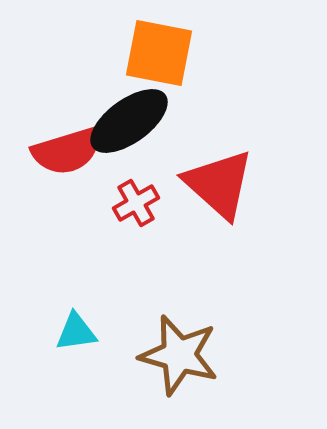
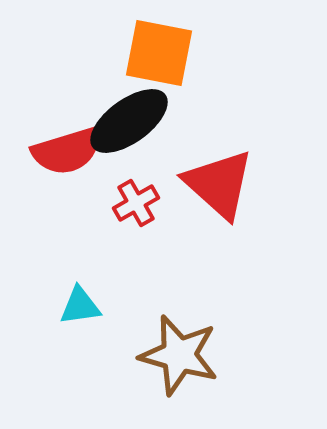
cyan triangle: moved 4 px right, 26 px up
